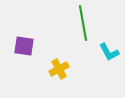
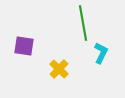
cyan L-shape: moved 8 px left, 1 px down; rotated 125 degrees counterclockwise
yellow cross: rotated 18 degrees counterclockwise
